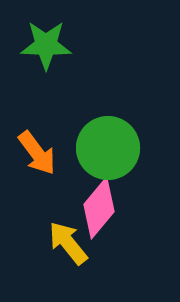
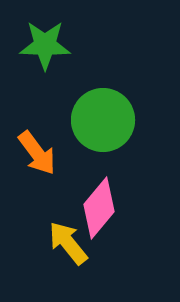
green star: moved 1 px left
green circle: moved 5 px left, 28 px up
